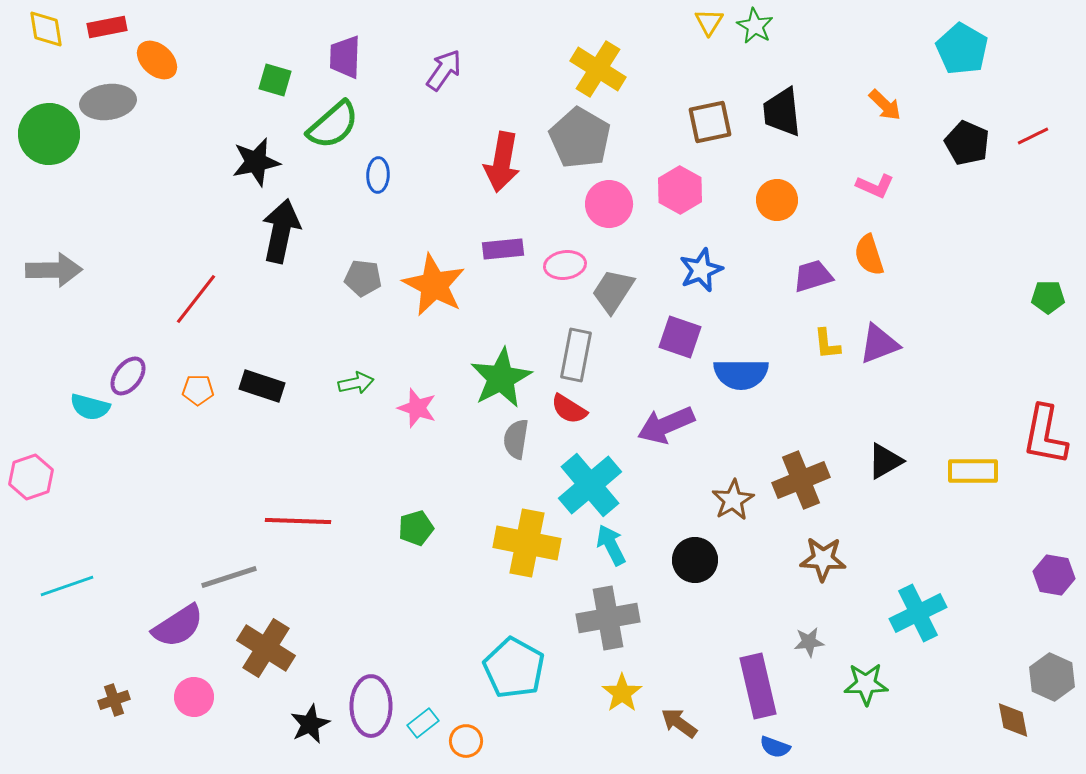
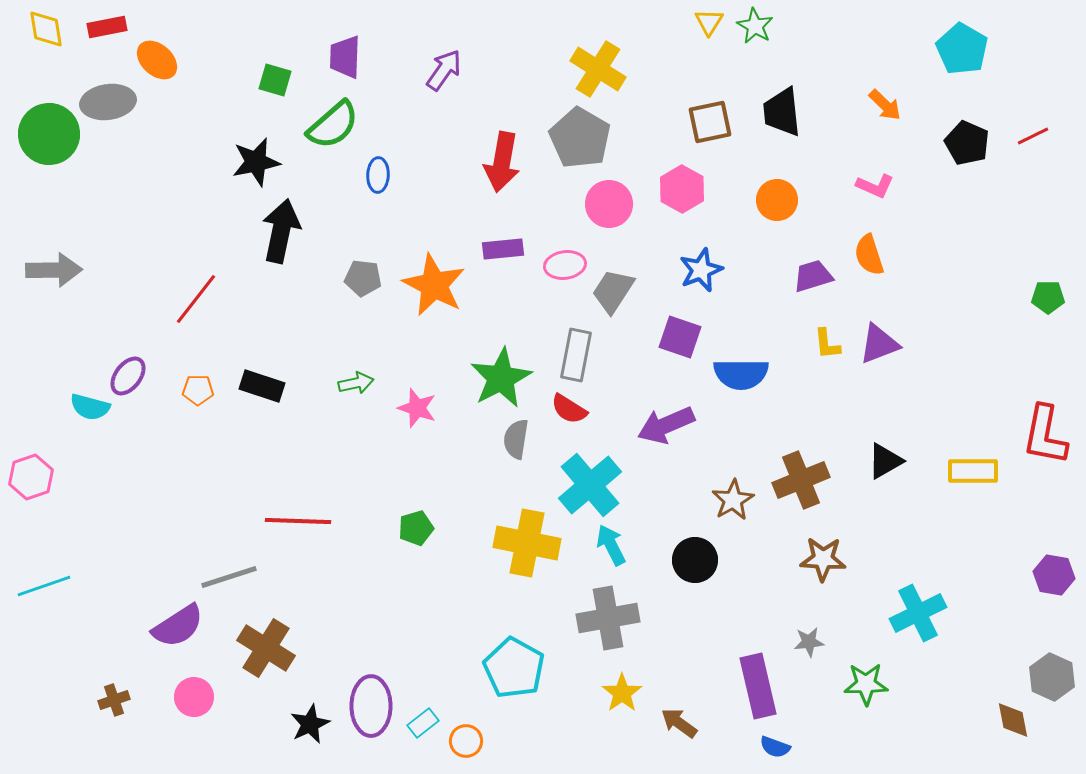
pink hexagon at (680, 190): moved 2 px right, 1 px up
cyan line at (67, 586): moved 23 px left
